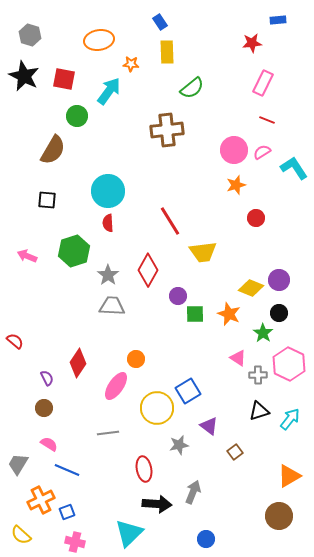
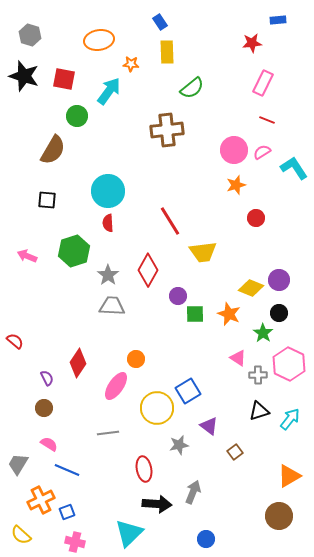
black star at (24, 76): rotated 8 degrees counterclockwise
